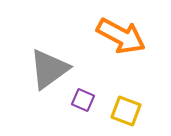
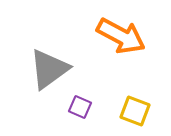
purple square: moved 3 px left, 7 px down
yellow square: moved 9 px right
